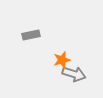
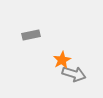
orange star: rotated 12 degrees counterclockwise
